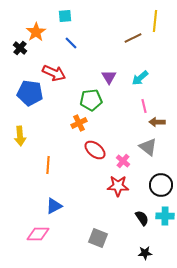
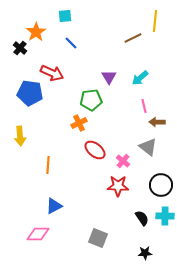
red arrow: moved 2 px left
